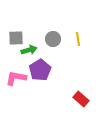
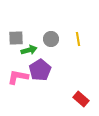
gray circle: moved 2 px left
pink L-shape: moved 2 px right, 1 px up
